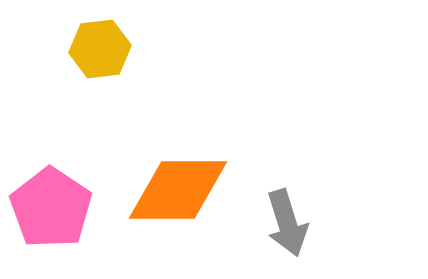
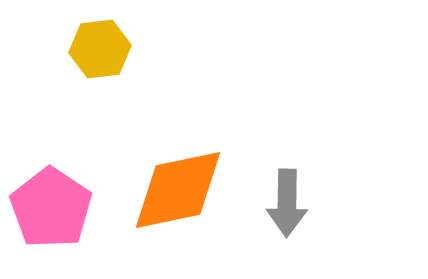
orange diamond: rotated 12 degrees counterclockwise
gray arrow: moved 20 px up; rotated 18 degrees clockwise
